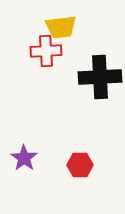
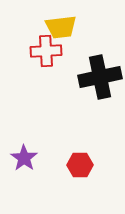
black cross: rotated 9 degrees counterclockwise
